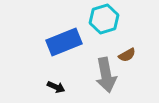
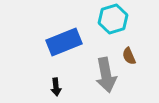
cyan hexagon: moved 9 px right
brown semicircle: moved 2 px right, 1 px down; rotated 96 degrees clockwise
black arrow: rotated 60 degrees clockwise
